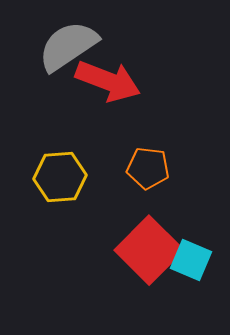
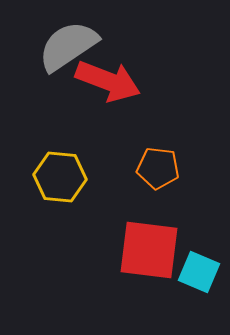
orange pentagon: moved 10 px right
yellow hexagon: rotated 9 degrees clockwise
red square: rotated 38 degrees counterclockwise
cyan square: moved 8 px right, 12 px down
